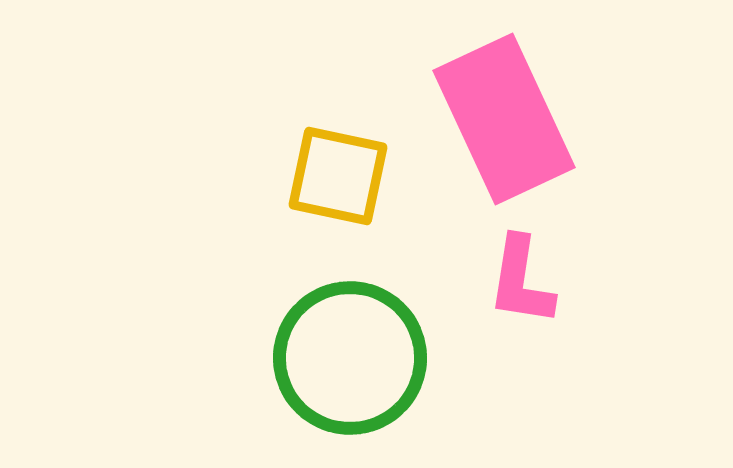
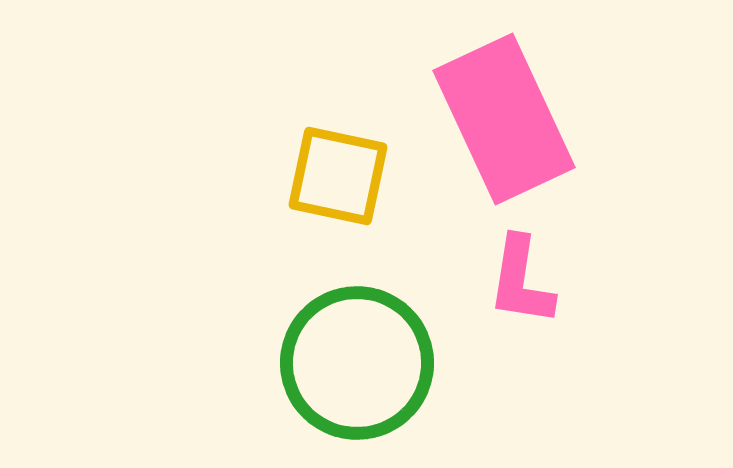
green circle: moved 7 px right, 5 px down
